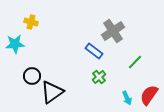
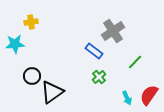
yellow cross: rotated 24 degrees counterclockwise
